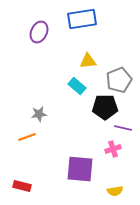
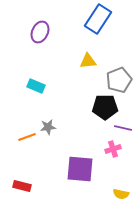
blue rectangle: moved 16 px right; rotated 48 degrees counterclockwise
purple ellipse: moved 1 px right
cyan rectangle: moved 41 px left; rotated 18 degrees counterclockwise
gray star: moved 9 px right, 13 px down
yellow semicircle: moved 6 px right, 3 px down; rotated 21 degrees clockwise
